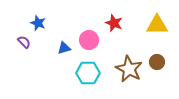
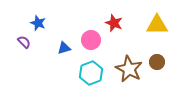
pink circle: moved 2 px right
cyan hexagon: moved 3 px right; rotated 20 degrees counterclockwise
